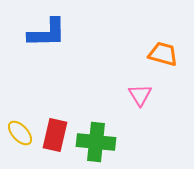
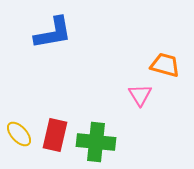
blue L-shape: moved 6 px right; rotated 9 degrees counterclockwise
orange trapezoid: moved 2 px right, 11 px down
yellow ellipse: moved 1 px left, 1 px down
